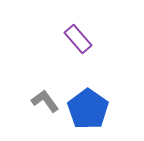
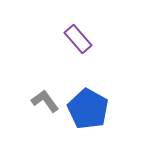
blue pentagon: rotated 6 degrees counterclockwise
